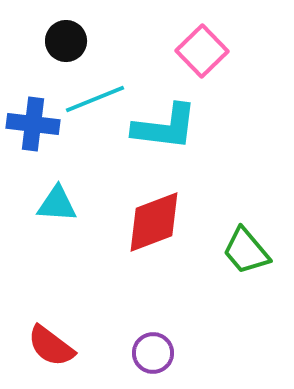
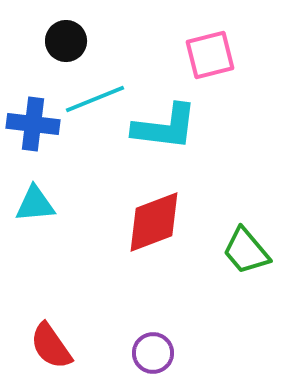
pink square: moved 8 px right, 4 px down; rotated 30 degrees clockwise
cyan triangle: moved 22 px left; rotated 9 degrees counterclockwise
red semicircle: rotated 18 degrees clockwise
